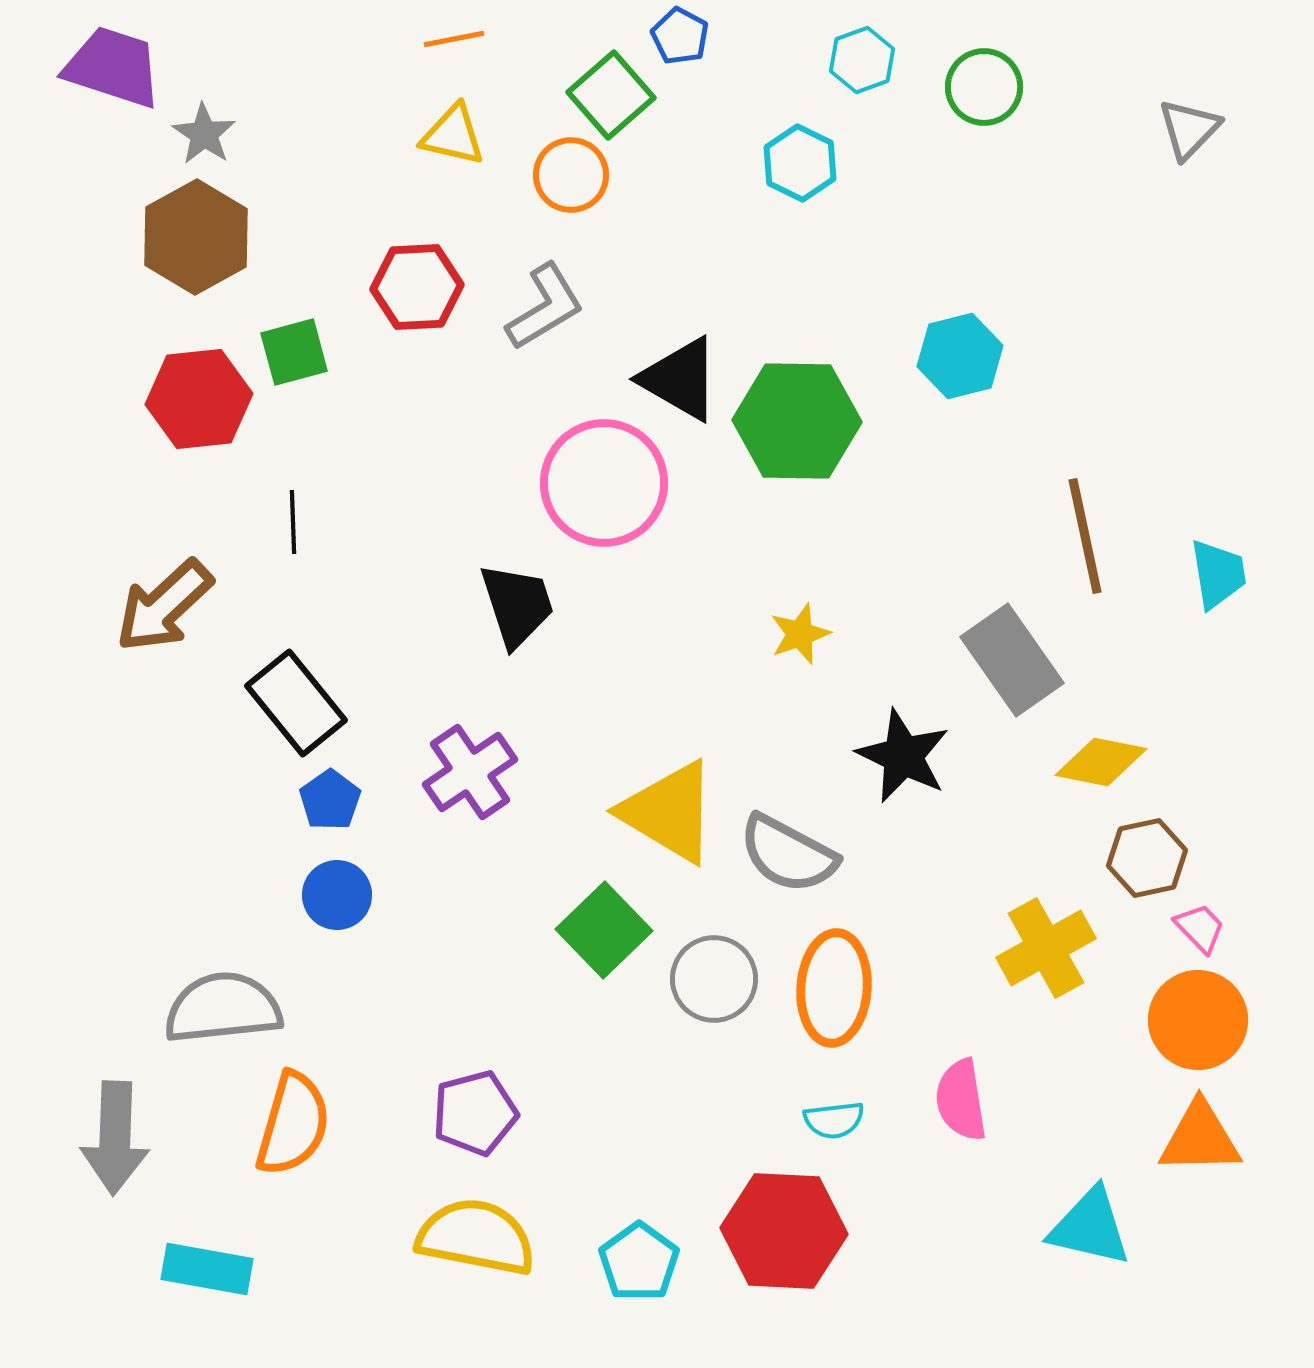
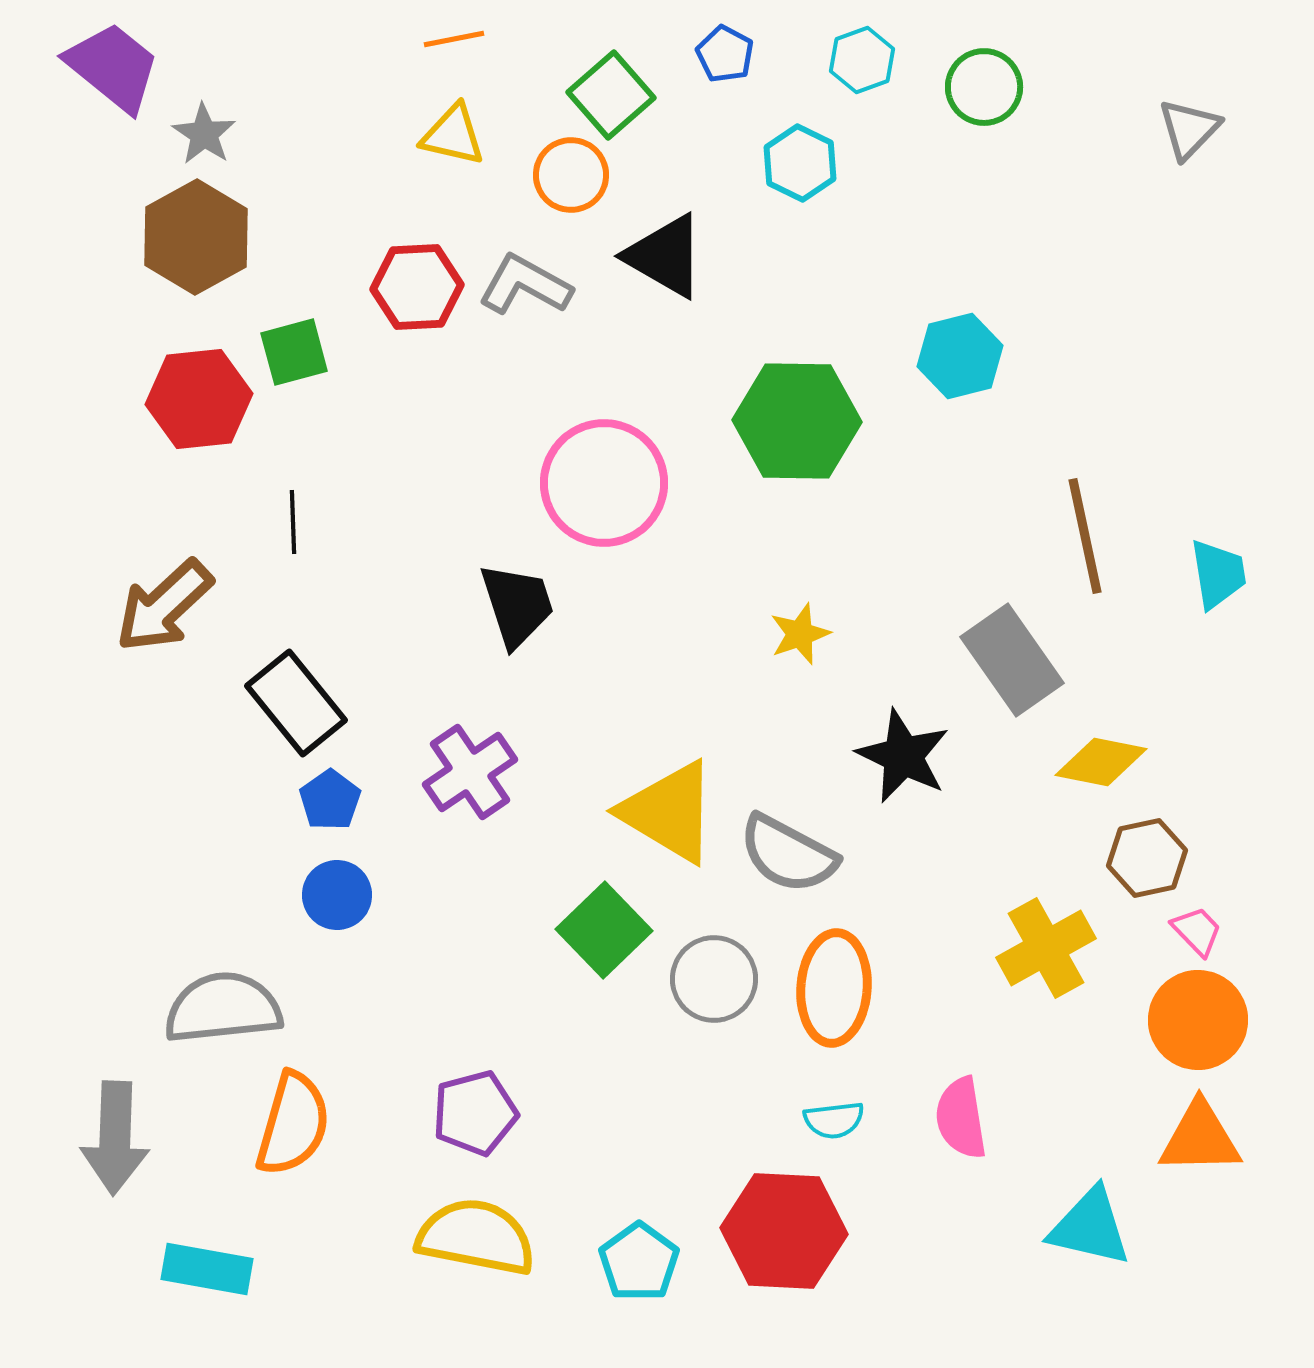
blue pentagon at (680, 36): moved 45 px right, 18 px down
purple trapezoid at (113, 67): rotated 21 degrees clockwise
gray L-shape at (545, 307): moved 20 px left, 22 px up; rotated 120 degrees counterclockwise
black triangle at (680, 379): moved 15 px left, 123 px up
pink trapezoid at (1200, 928): moved 3 px left, 3 px down
pink semicircle at (961, 1100): moved 18 px down
